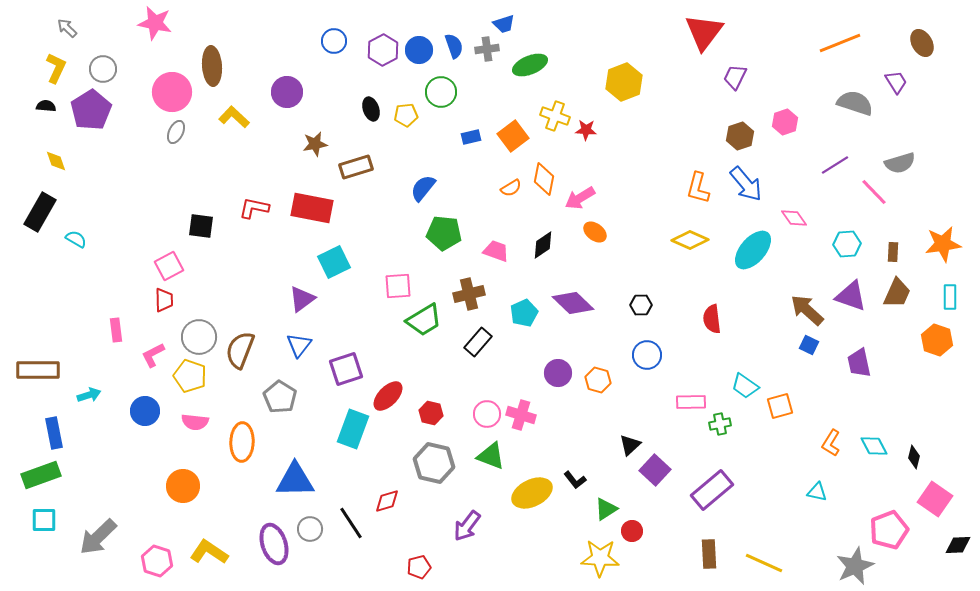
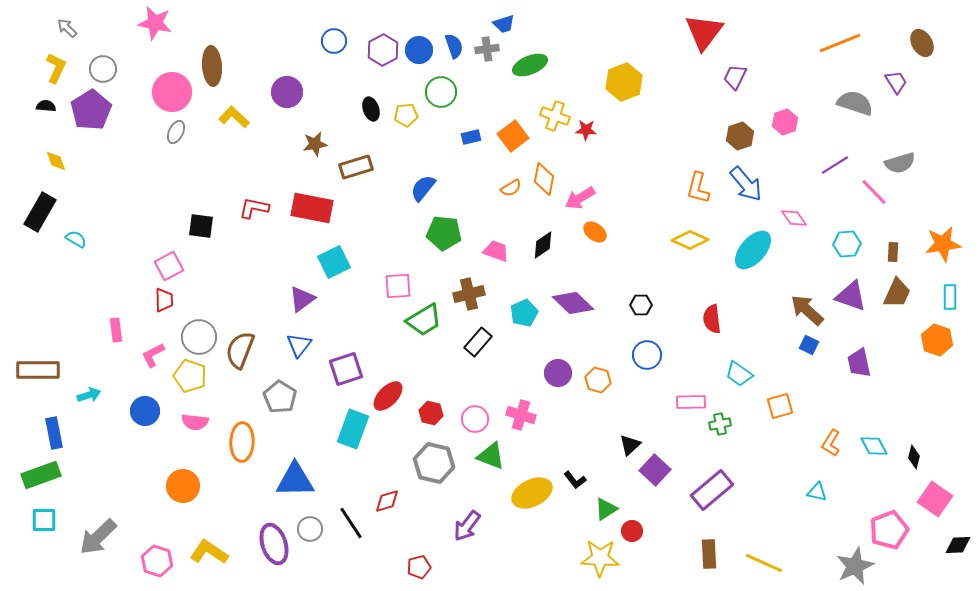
cyan trapezoid at (745, 386): moved 6 px left, 12 px up
pink circle at (487, 414): moved 12 px left, 5 px down
